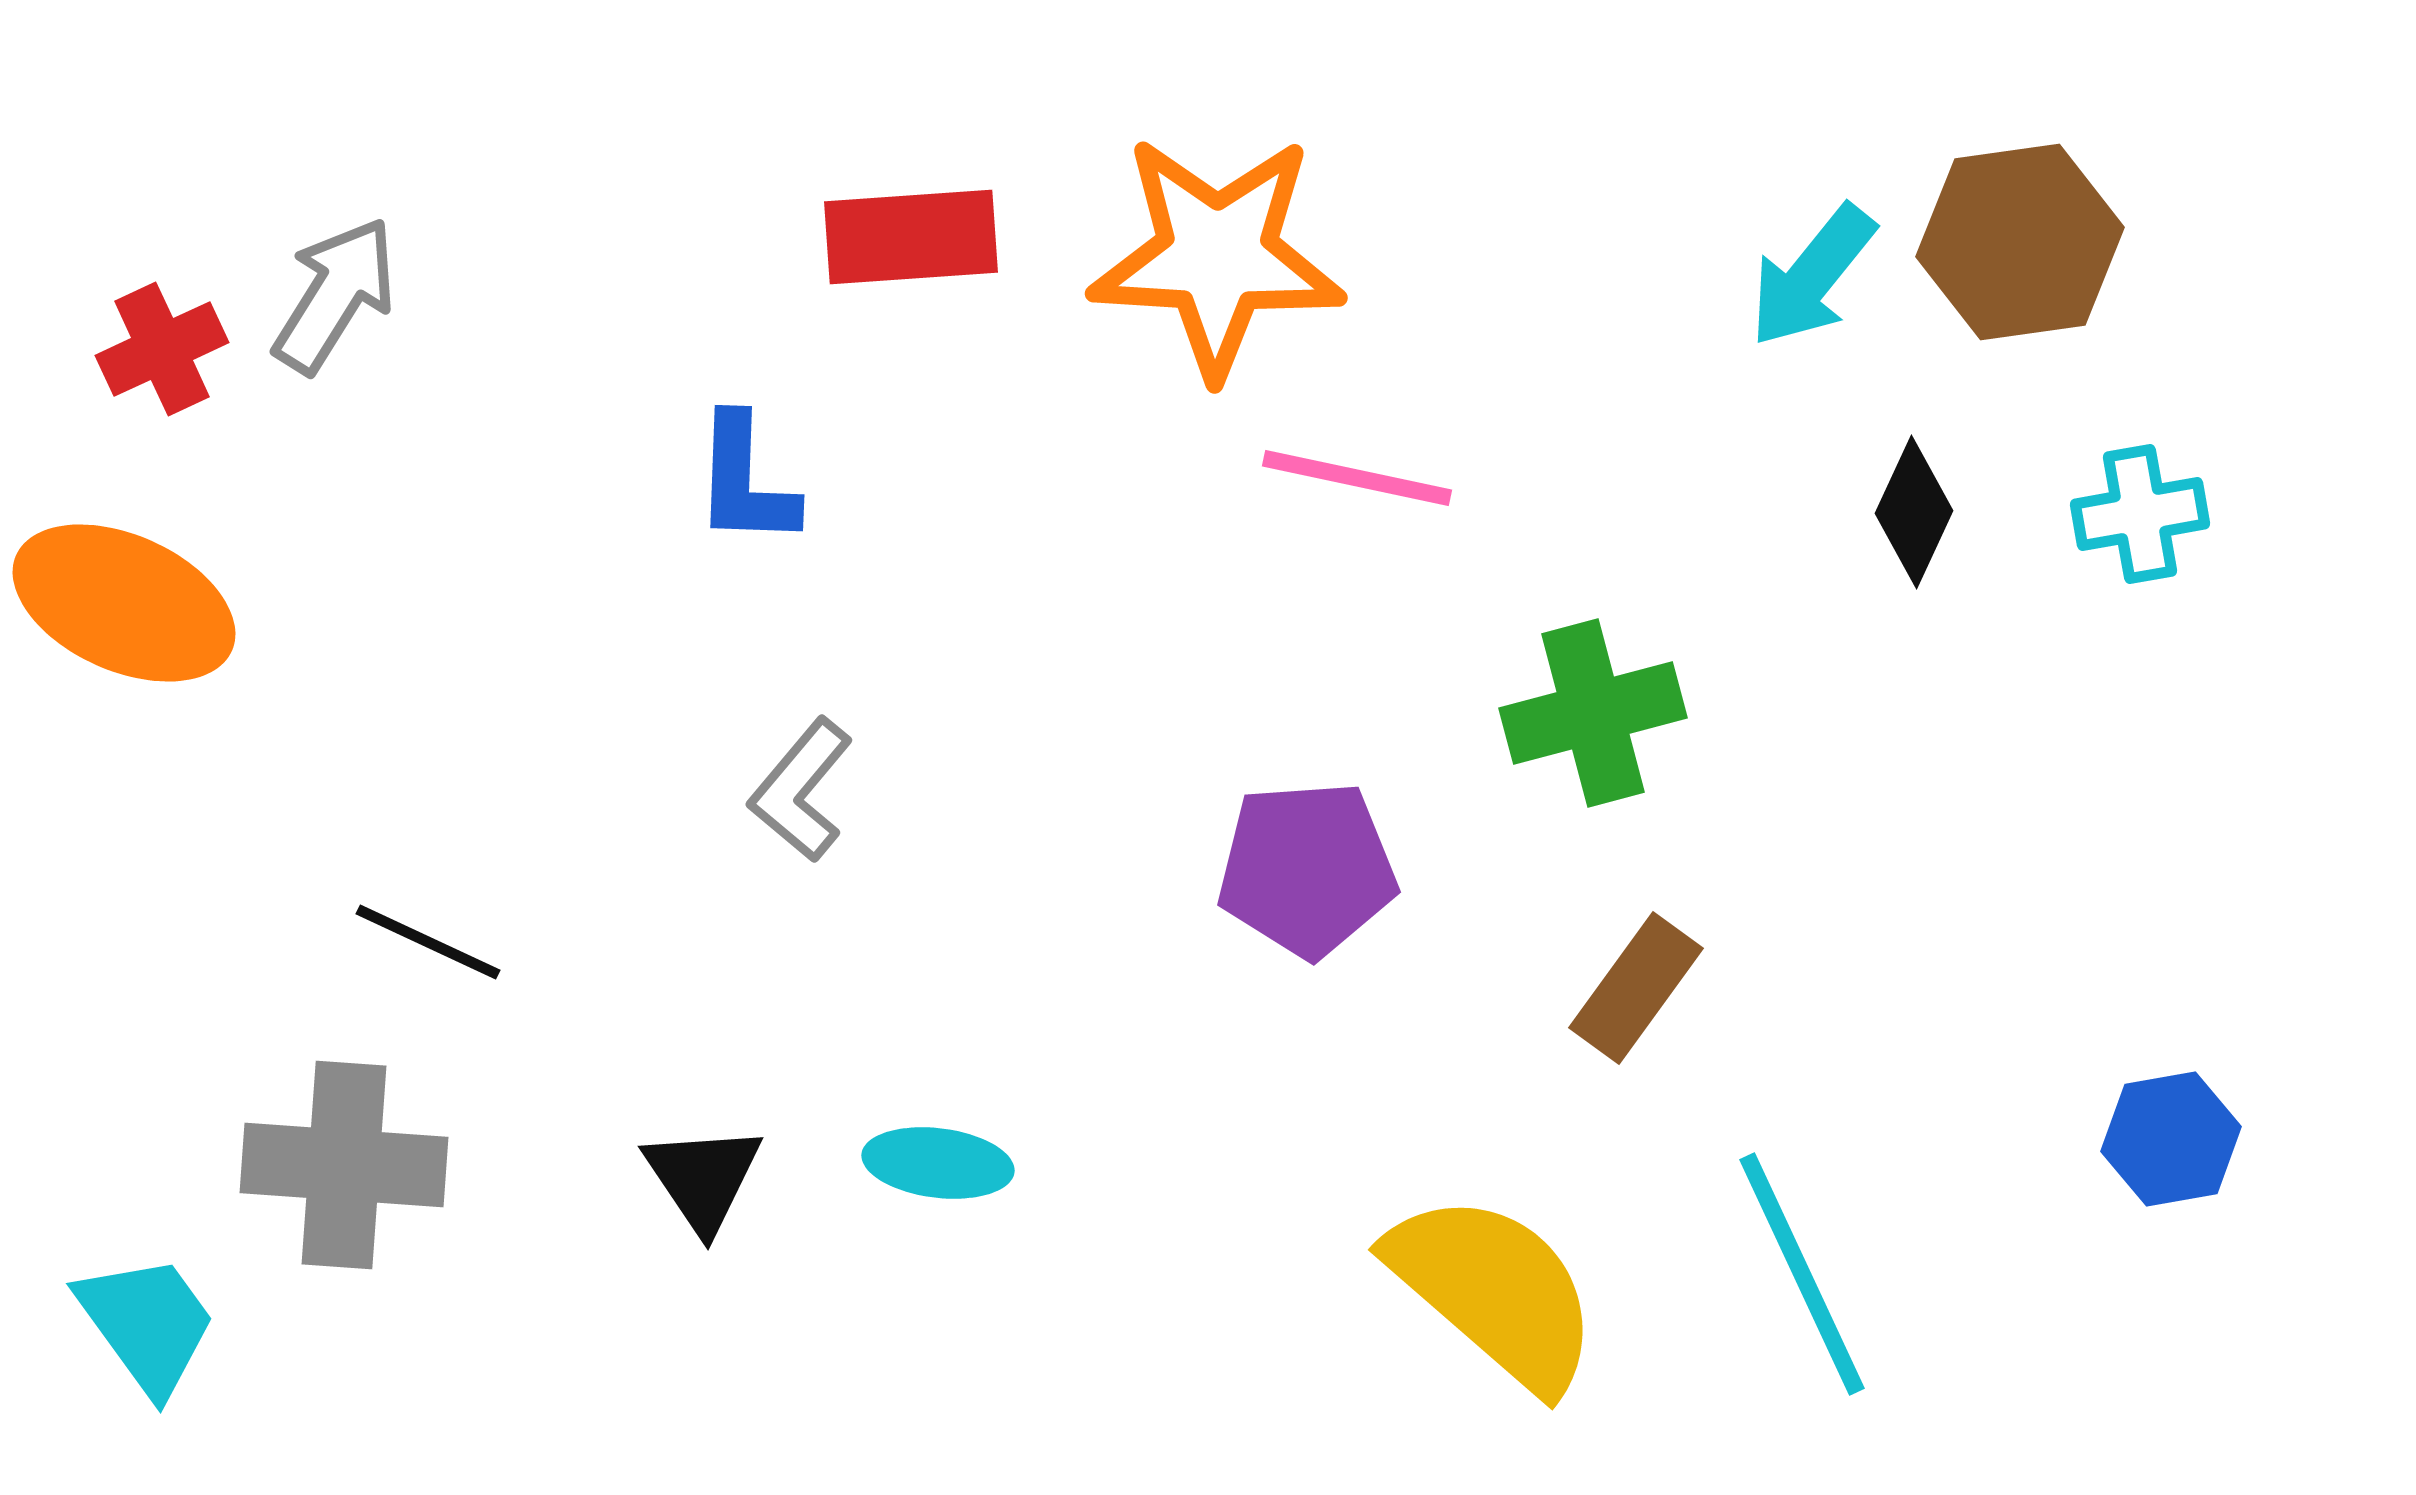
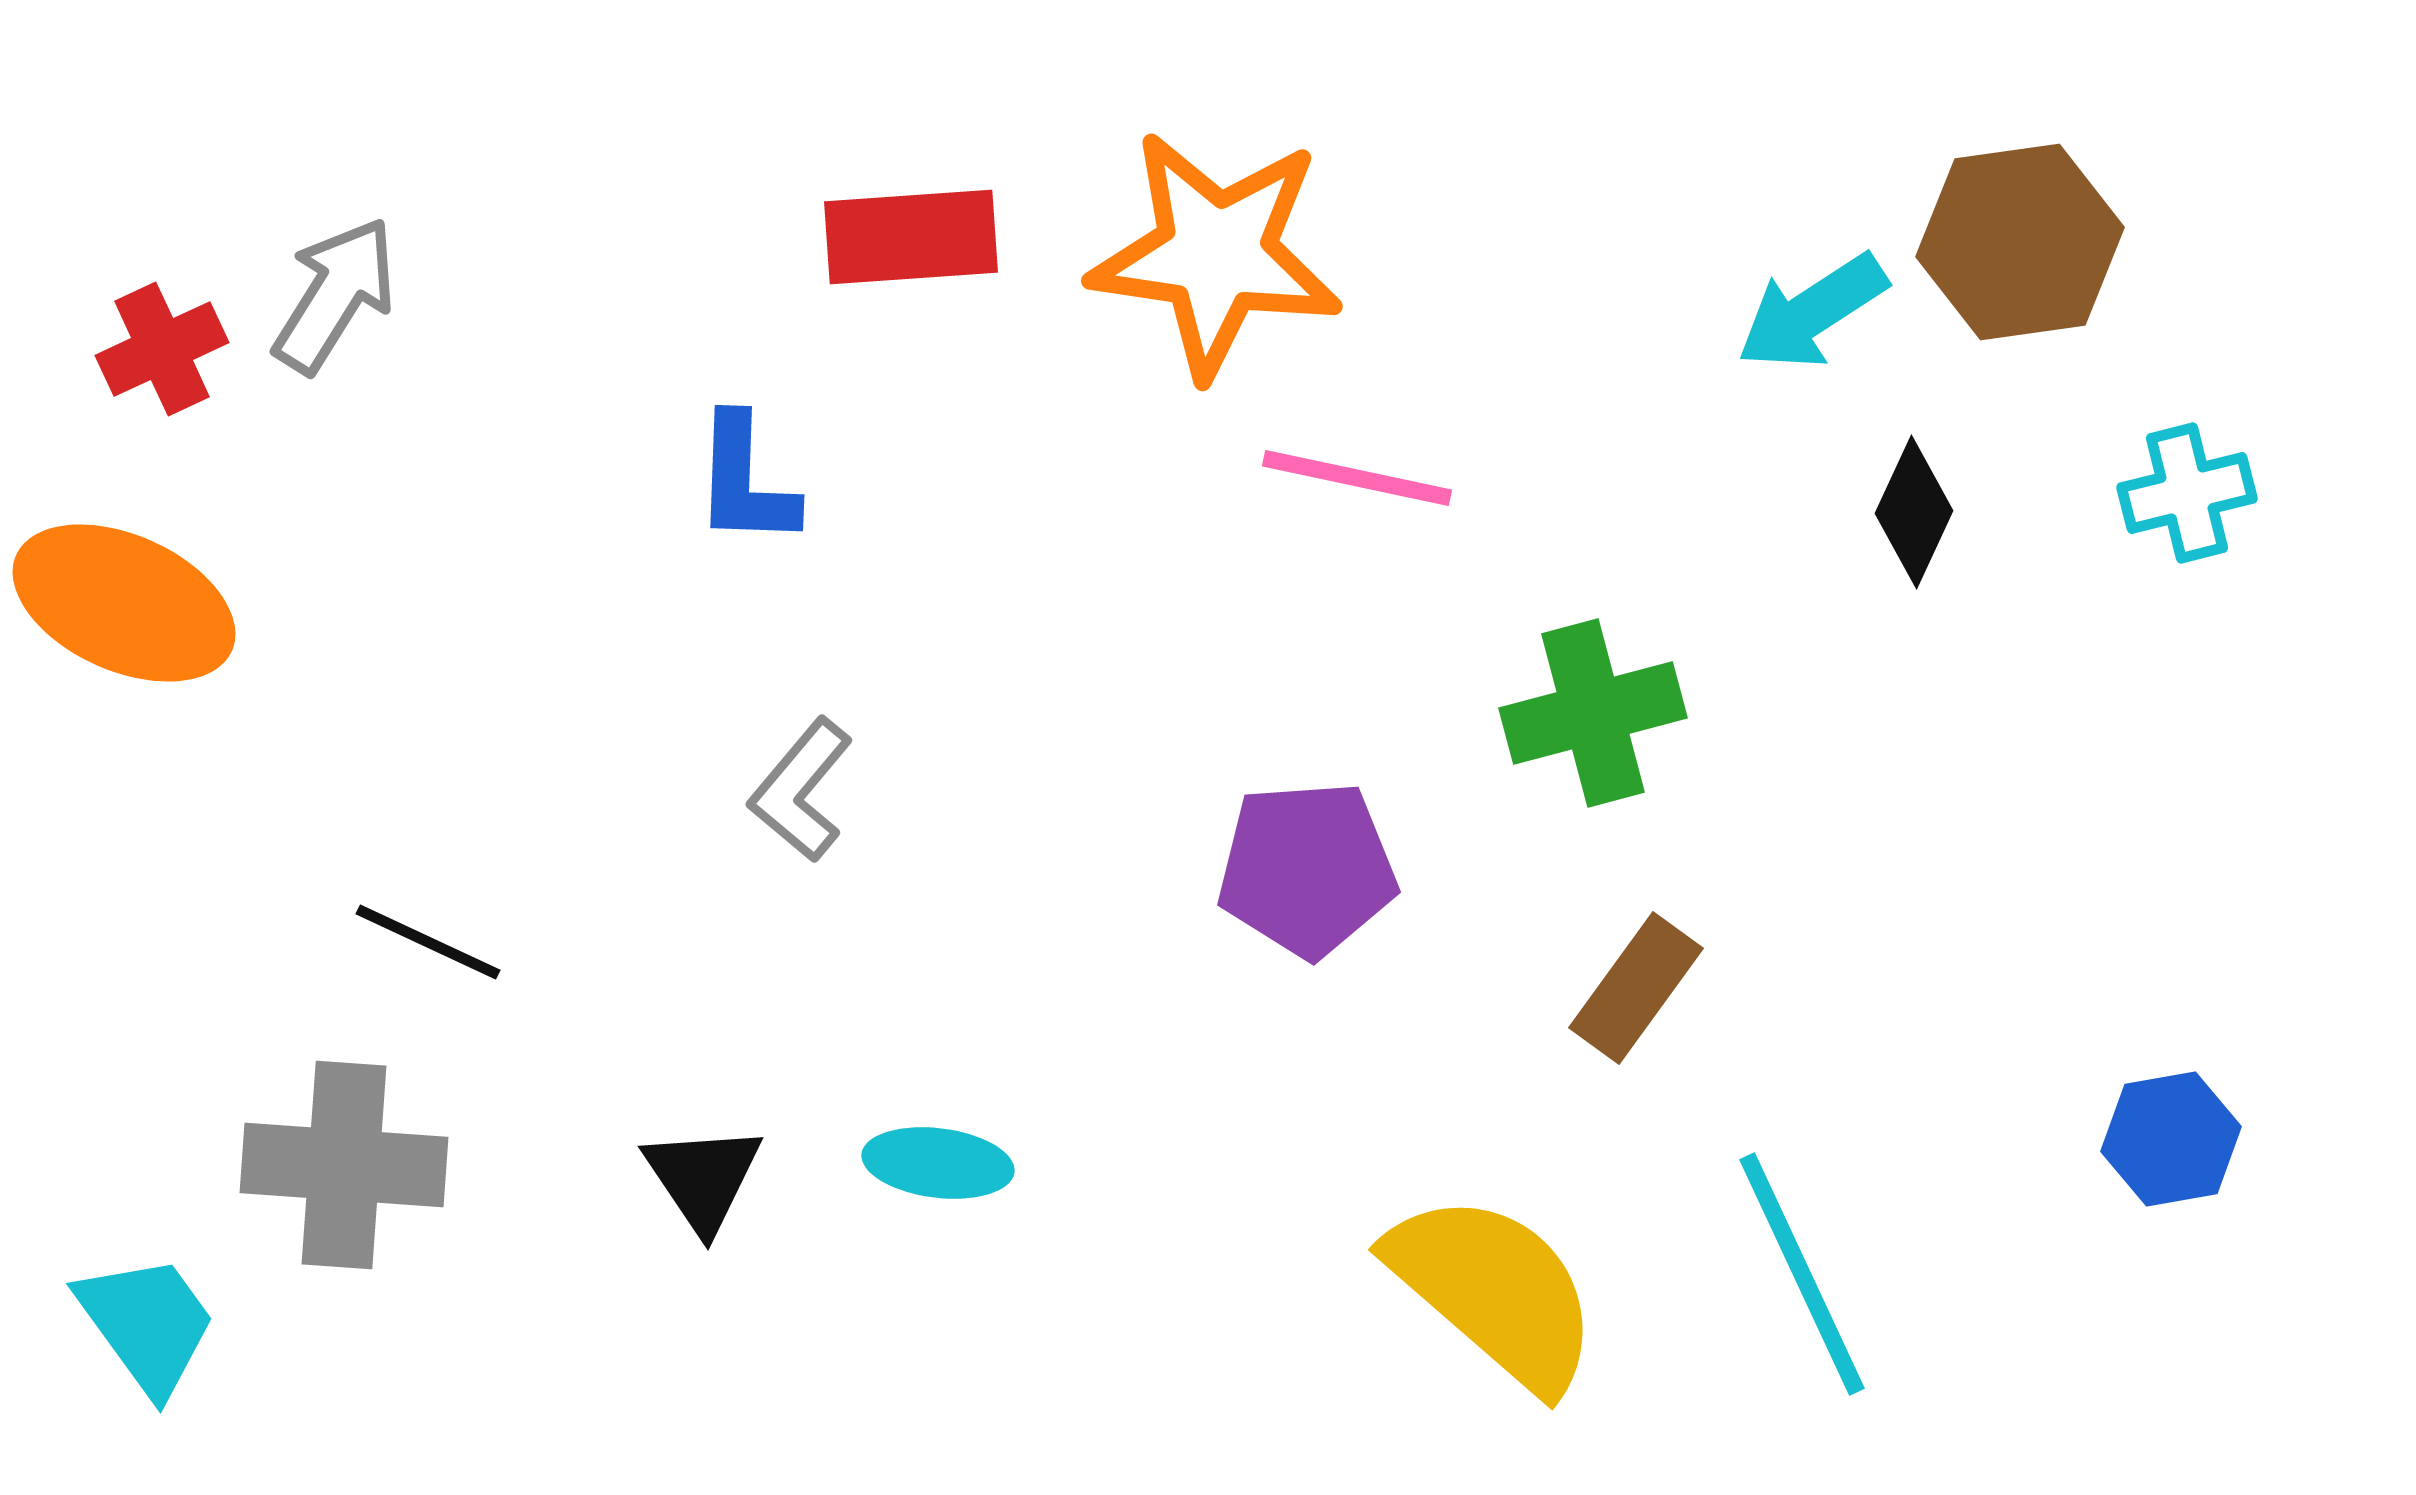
orange star: moved 1 px left, 2 px up; rotated 5 degrees clockwise
cyan arrow: moved 36 px down; rotated 18 degrees clockwise
cyan cross: moved 47 px right, 21 px up; rotated 4 degrees counterclockwise
